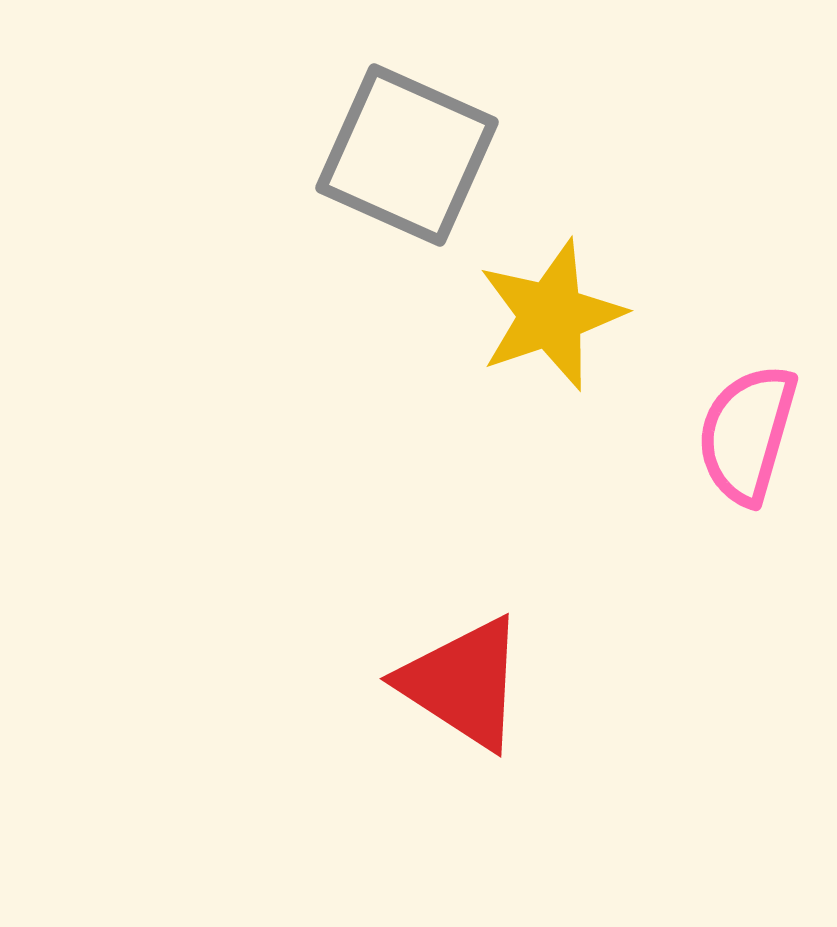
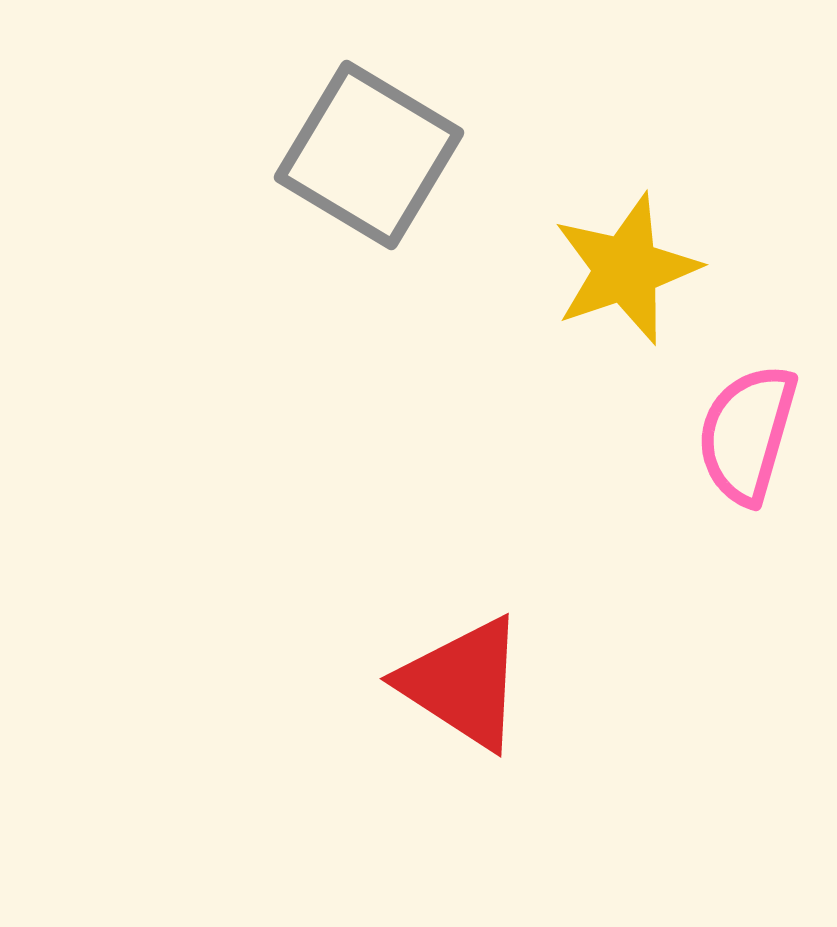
gray square: moved 38 px left; rotated 7 degrees clockwise
yellow star: moved 75 px right, 46 px up
